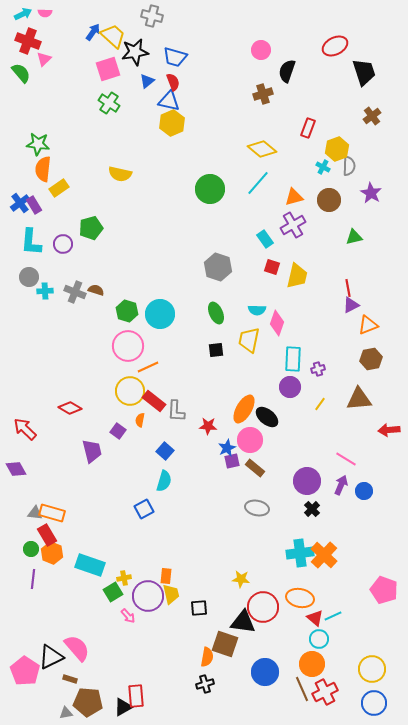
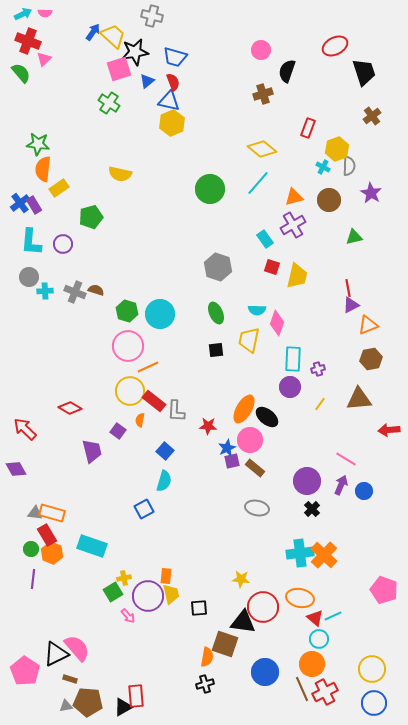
pink square at (108, 69): moved 11 px right
green pentagon at (91, 228): moved 11 px up
cyan rectangle at (90, 565): moved 2 px right, 19 px up
black triangle at (51, 657): moved 5 px right, 3 px up
gray triangle at (66, 713): moved 7 px up
